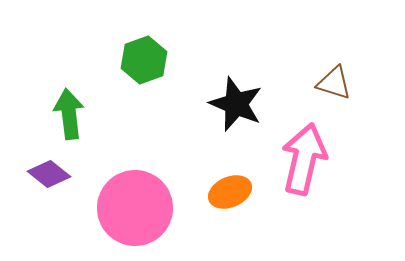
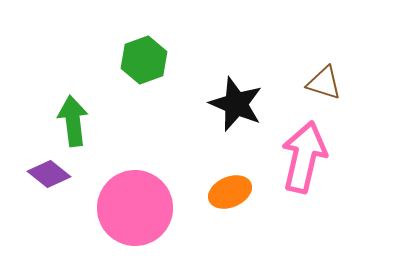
brown triangle: moved 10 px left
green arrow: moved 4 px right, 7 px down
pink arrow: moved 2 px up
